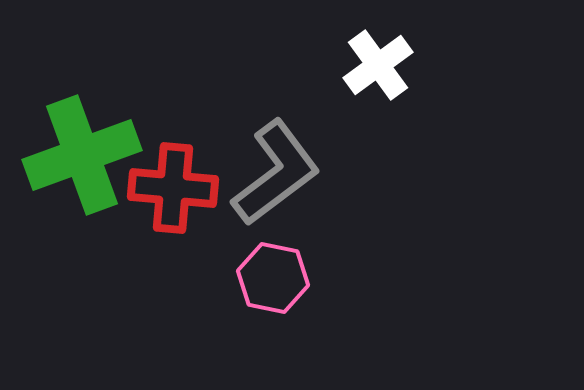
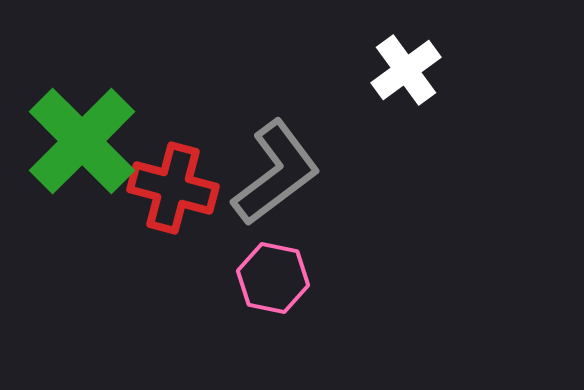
white cross: moved 28 px right, 5 px down
green cross: moved 14 px up; rotated 25 degrees counterclockwise
red cross: rotated 10 degrees clockwise
